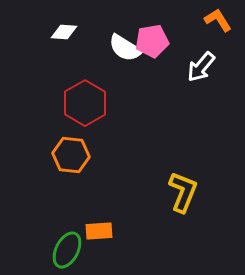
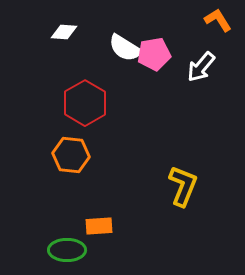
pink pentagon: moved 2 px right, 13 px down
yellow L-shape: moved 6 px up
orange rectangle: moved 5 px up
green ellipse: rotated 63 degrees clockwise
